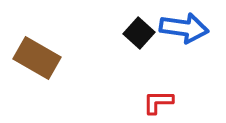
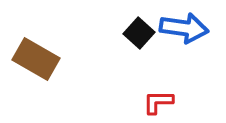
brown rectangle: moved 1 px left, 1 px down
